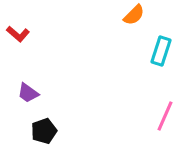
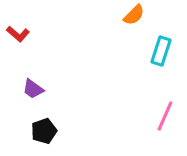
purple trapezoid: moved 5 px right, 4 px up
